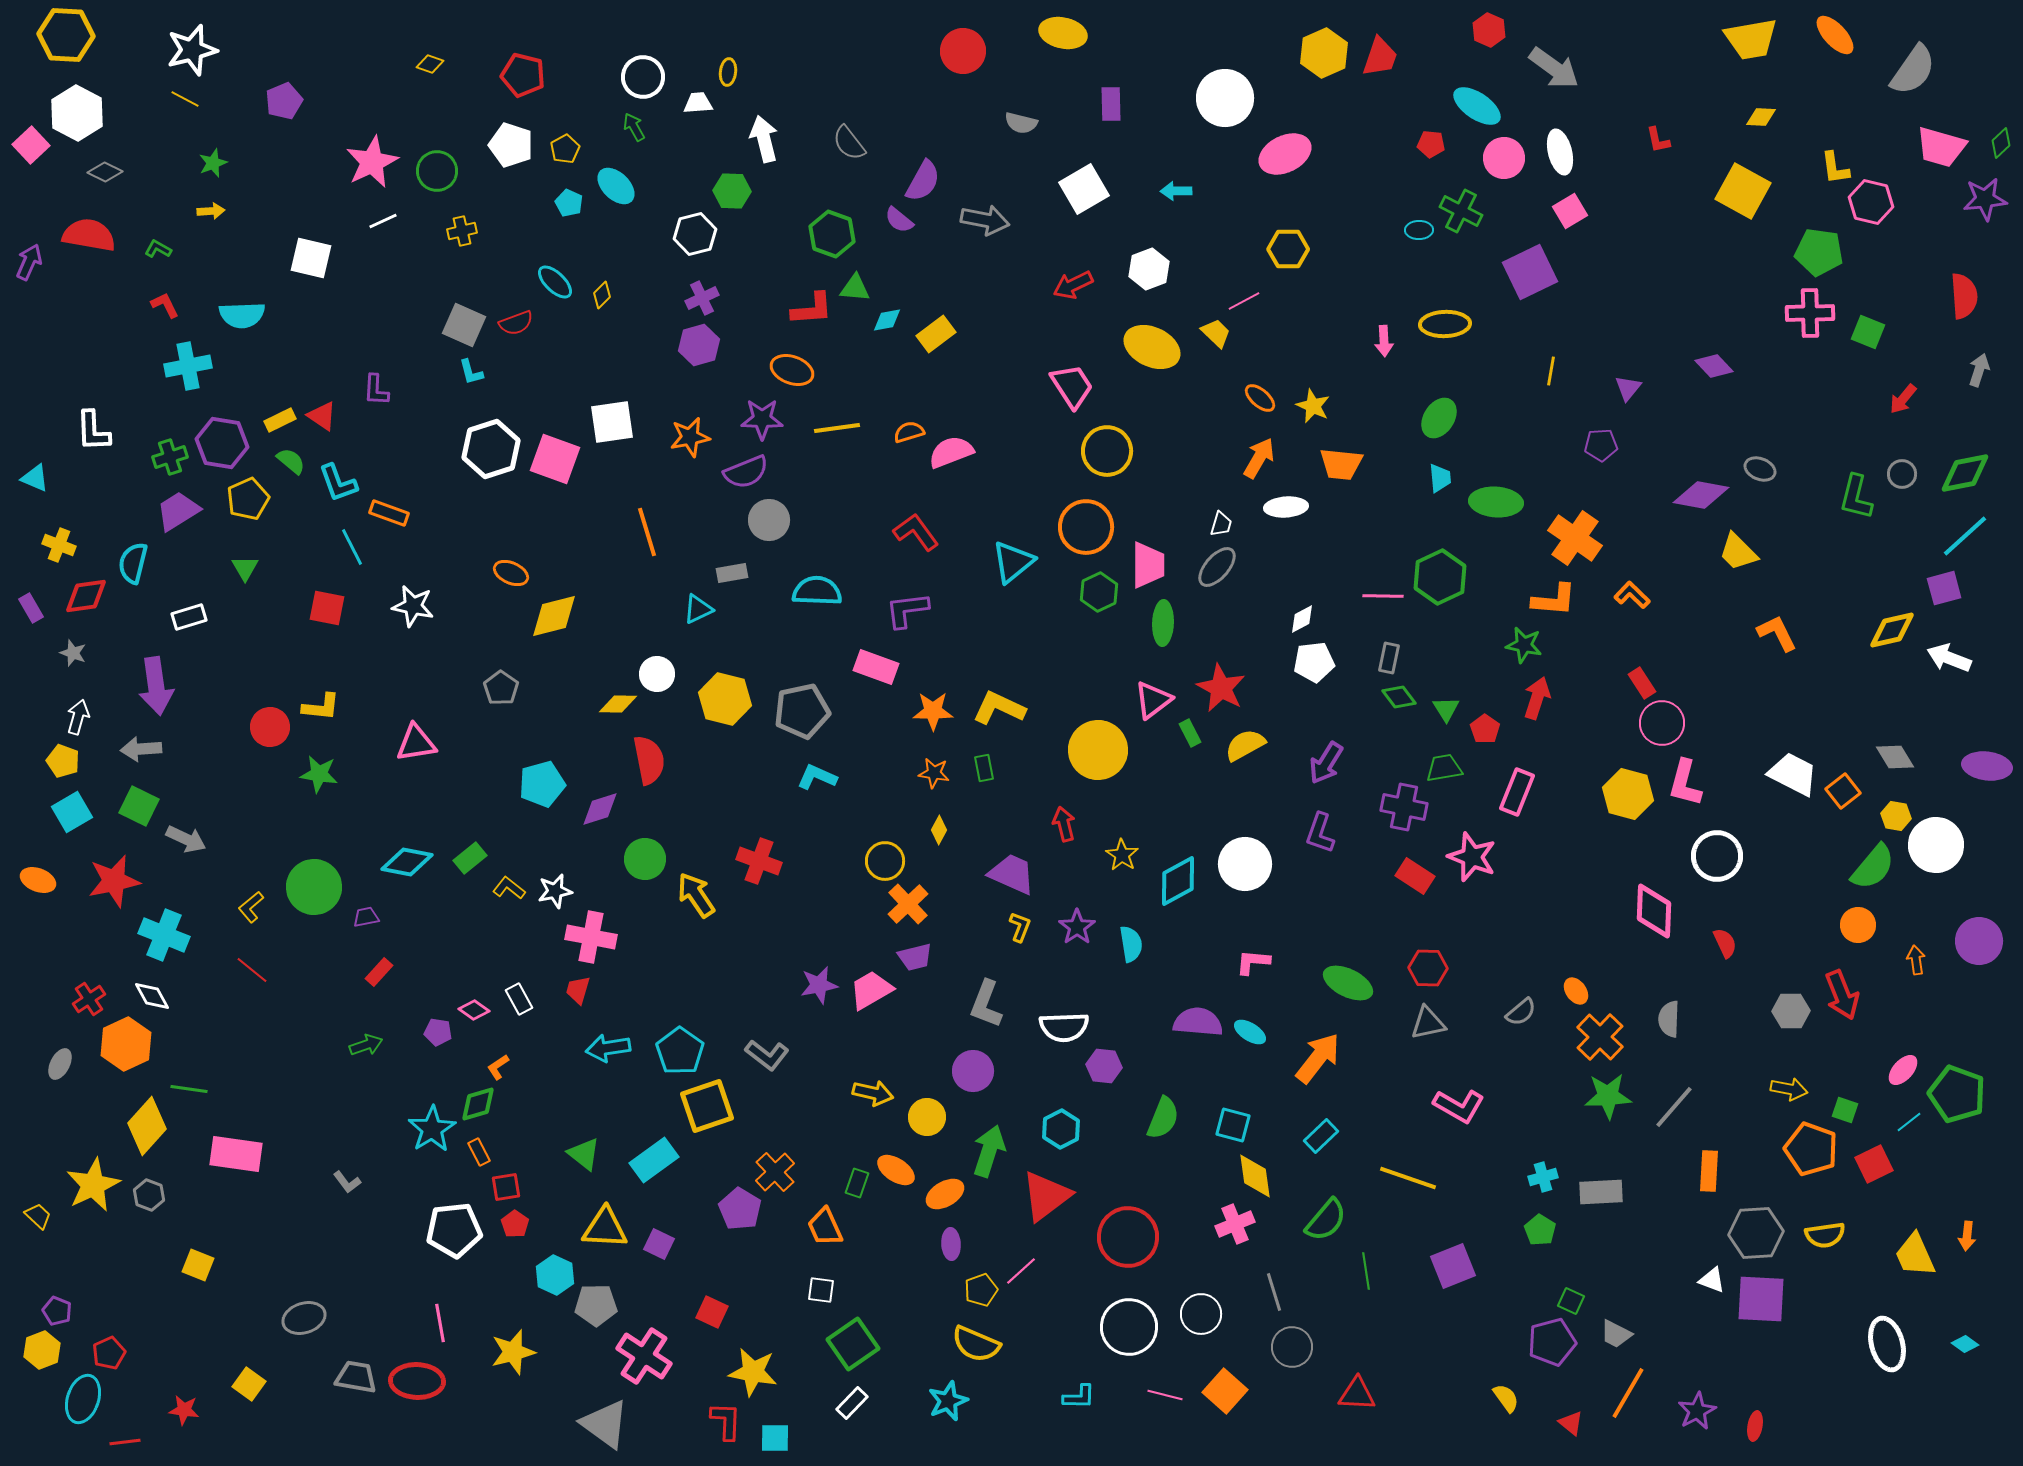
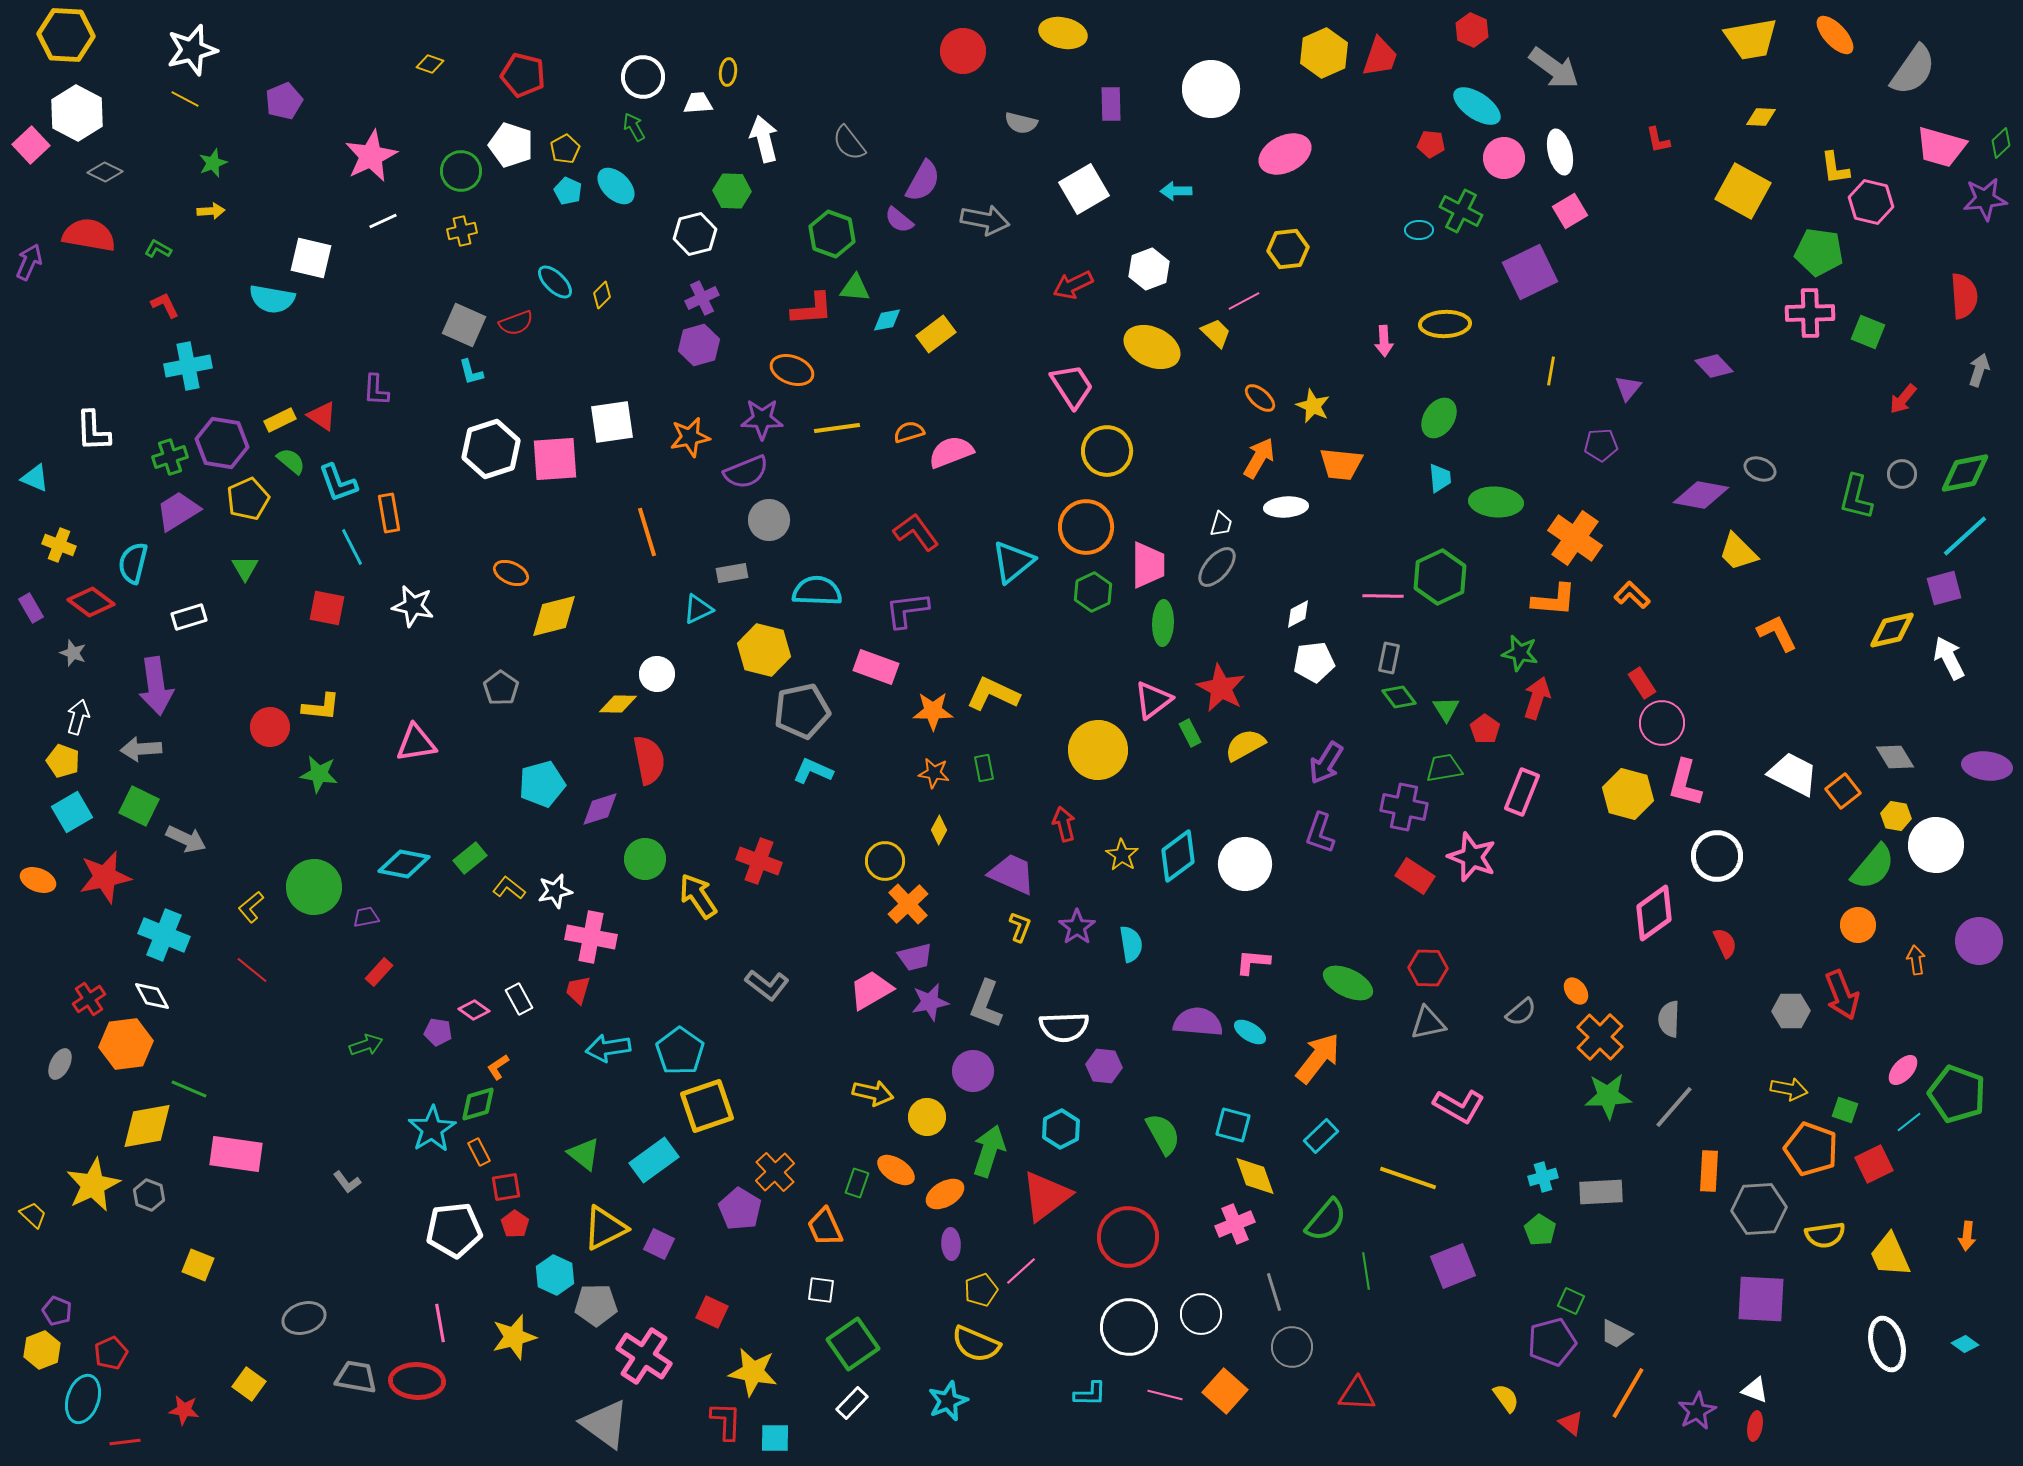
red hexagon at (1489, 30): moved 17 px left
white circle at (1225, 98): moved 14 px left, 9 px up
pink star at (372, 162): moved 1 px left, 6 px up
green circle at (437, 171): moved 24 px right
cyan pentagon at (569, 203): moved 1 px left, 12 px up
yellow hexagon at (1288, 249): rotated 6 degrees counterclockwise
cyan semicircle at (242, 315): moved 30 px right, 16 px up; rotated 12 degrees clockwise
pink square at (555, 459): rotated 24 degrees counterclockwise
orange rectangle at (389, 513): rotated 60 degrees clockwise
green hexagon at (1099, 592): moved 6 px left
red diamond at (86, 596): moved 5 px right, 6 px down; rotated 45 degrees clockwise
white diamond at (1302, 619): moved 4 px left, 5 px up
green star at (1524, 645): moved 4 px left, 8 px down
white arrow at (1949, 658): rotated 42 degrees clockwise
yellow hexagon at (725, 699): moved 39 px right, 49 px up
yellow L-shape at (999, 708): moved 6 px left, 14 px up
cyan L-shape at (817, 777): moved 4 px left, 6 px up
pink rectangle at (1517, 792): moved 5 px right
cyan diamond at (407, 862): moved 3 px left, 2 px down
red star at (114, 881): moved 9 px left, 4 px up
cyan diamond at (1178, 881): moved 25 px up; rotated 8 degrees counterclockwise
yellow arrow at (696, 895): moved 2 px right, 1 px down
pink diamond at (1654, 911): moved 2 px down; rotated 52 degrees clockwise
purple star at (819, 985): moved 111 px right, 17 px down
orange hexagon at (126, 1044): rotated 18 degrees clockwise
gray L-shape at (767, 1055): moved 70 px up
green line at (189, 1089): rotated 15 degrees clockwise
green semicircle at (1163, 1118): moved 16 px down; rotated 51 degrees counterclockwise
yellow diamond at (147, 1126): rotated 38 degrees clockwise
yellow diamond at (1255, 1176): rotated 12 degrees counterclockwise
yellow trapezoid at (38, 1216): moved 5 px left, 1 px up
yellow triangle at (605, 1228): rotated 30 degrees counterclockwise
gray hexagon at (1756, 1233): moved 3 px right, 24 px up
yellow trapezoid at (1915, 1255): moved 25 px left
white triangle at (1712, 1280): moved 43 px right, 110 px down
yellow star at (513, 1352): moved 1 px right, 15 px up
red pentagon at (109, 1353): moved 2 px right
cyan L-shape at (1079, 1397): moved 11 px right, 3 px up
